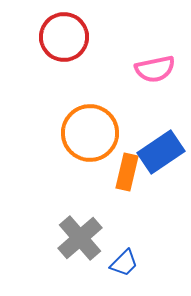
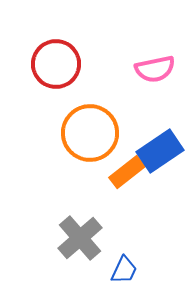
red circle: moved 8 px left, 27 px down
blue rectangle: moved 1 px left, 1 px up
orange rectangle: rotated 39 degrees clockwise
blue trapezoid: moved 7 px down; rotated 20 degrees counterclockwise
